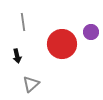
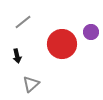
gray line: rotated 60 degrees clockwise
